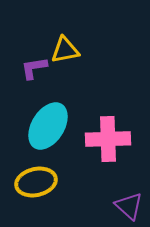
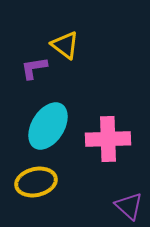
yellow triangle: moved 5 px up; rotated 48 degrees clockwise
